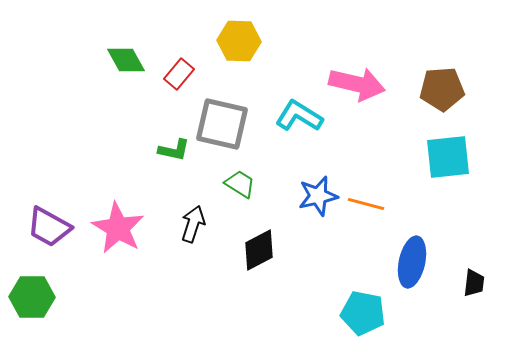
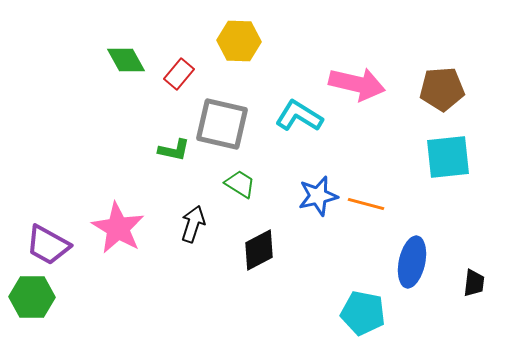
purple trapezoid: moved 1 px left, 18 px down
